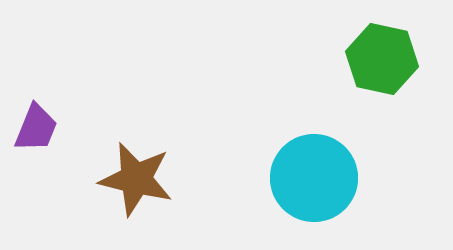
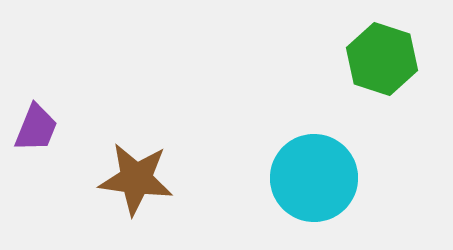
green hexagon: rotated 6 degrees clockwise
brown star: rotated 6 degrees counterclockwise
